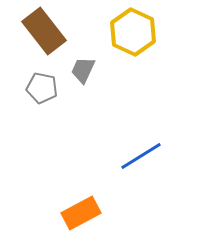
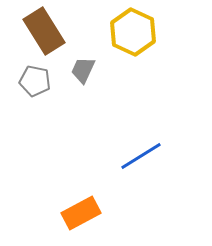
brown rectangle: rotated 6 degrees clockwise
gray pentagon: moved 7 px left, 7 px up
